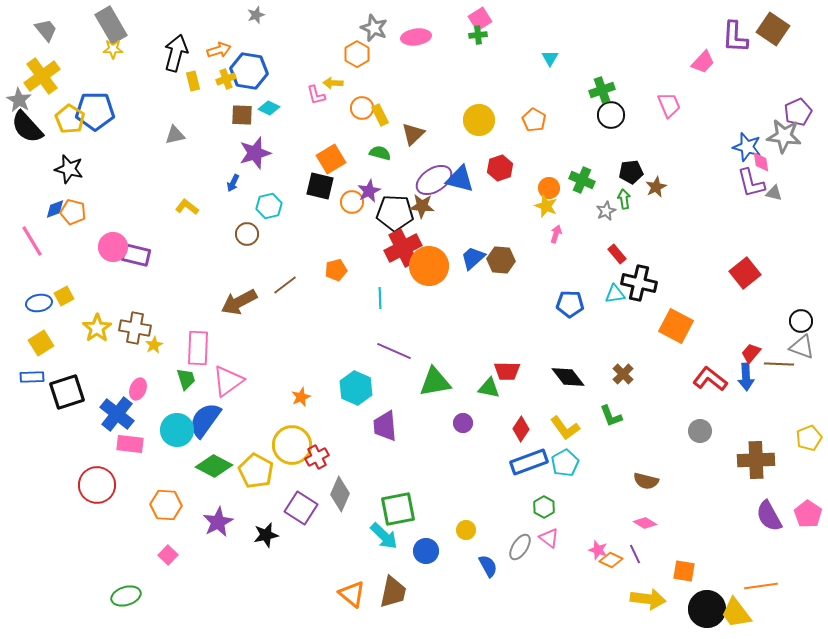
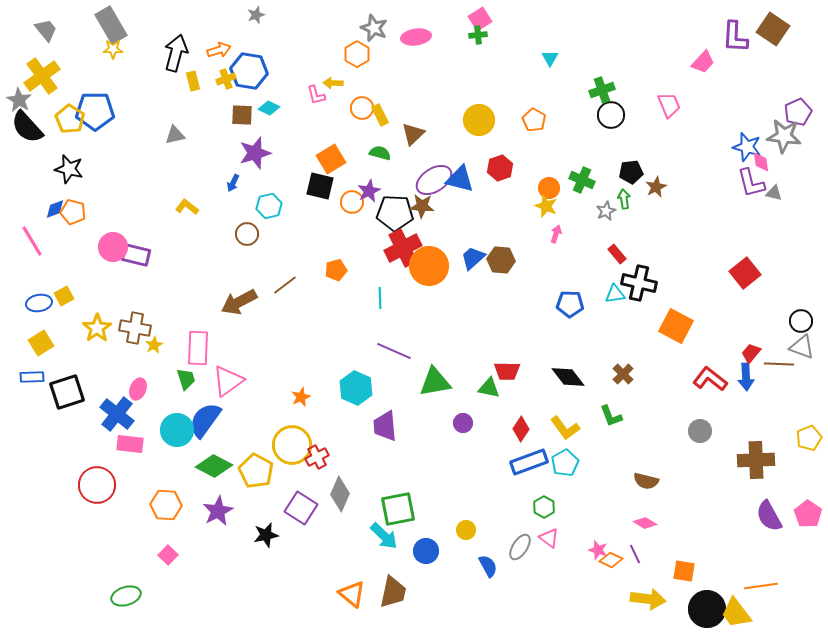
purple star at (218, 522): moved 11 px up
